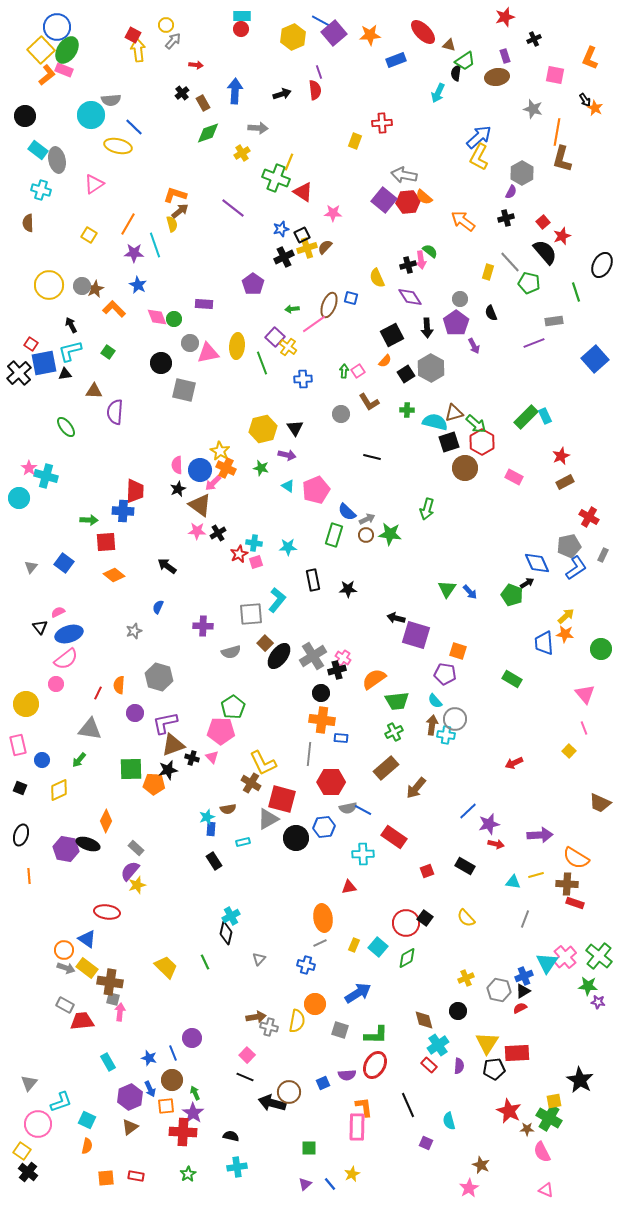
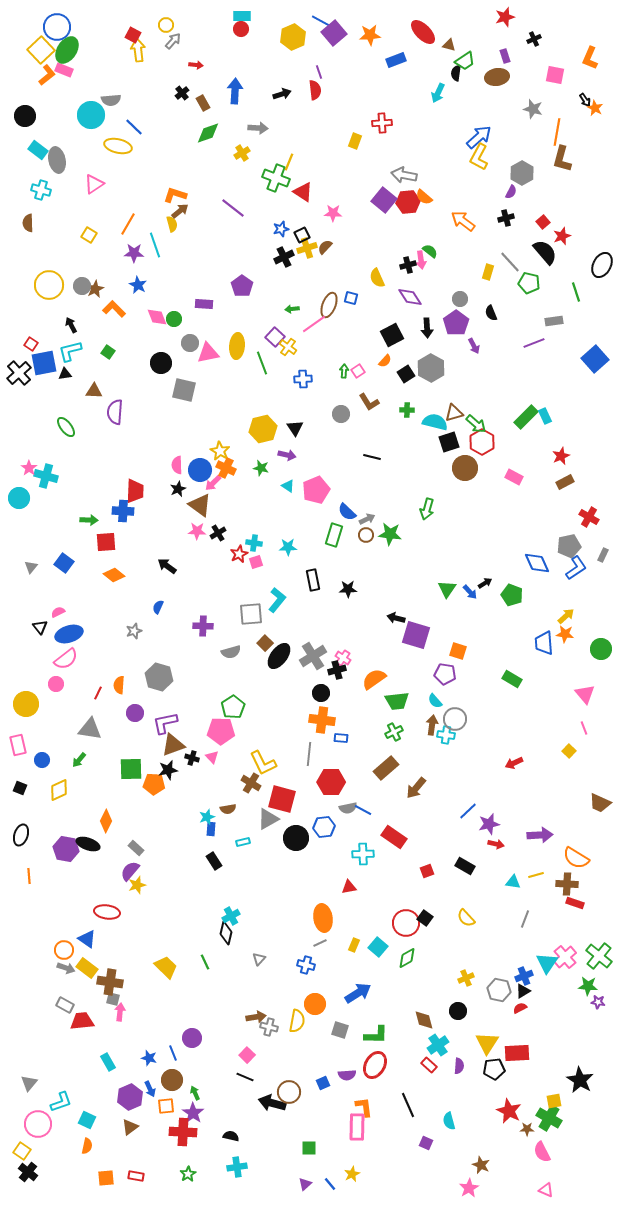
purple pentagon at (253, 284): moved 11 px left, 2 px down
black arrow at (527, 583): moved 42 px left
